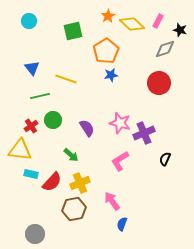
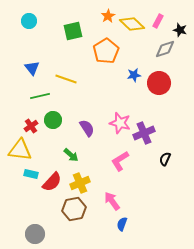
blue star: moved 23 px right
